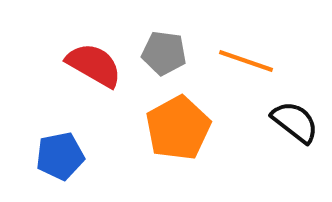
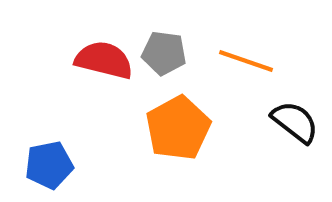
red semicircle: moved 10 px right, 5 px up; rotated 16 degrees counterclockwise
blue pentagon: moved 11 px left, 9 px down
